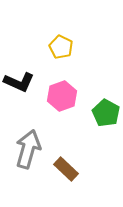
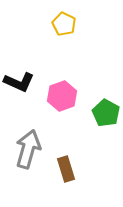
yellow pentagon: moved 3 px right, 23 px up
brown rectangle: rotated 30 degrees clockwise
